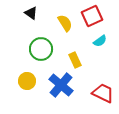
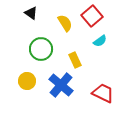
red square: rotated 15 degrees counterclockwise
